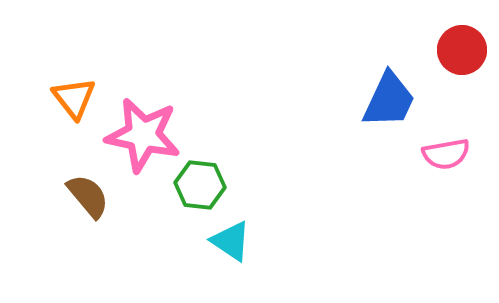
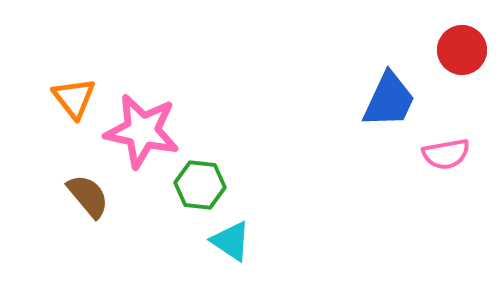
pink star: moved 1 px left, 4 px up
